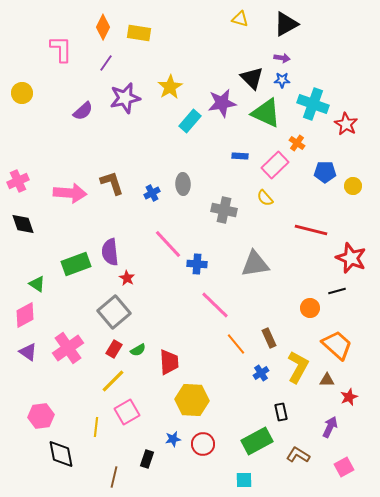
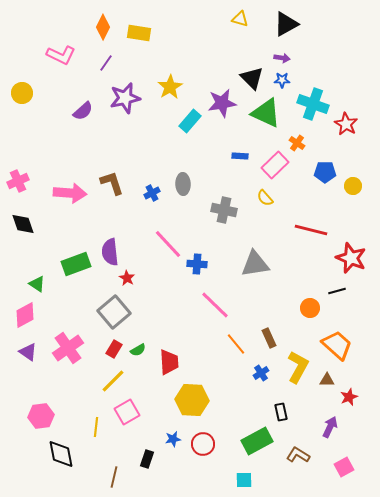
pink L-shape at (61, 49): moved 6 px down; rotated 116 degrees clockwise
